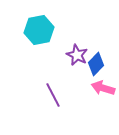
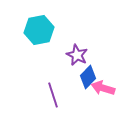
blue diamond: moved 8 px left, 13 px down
purple line: rotated 10 degrees clockwise
